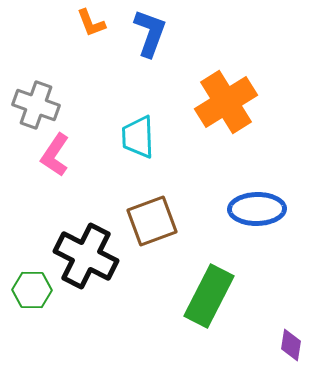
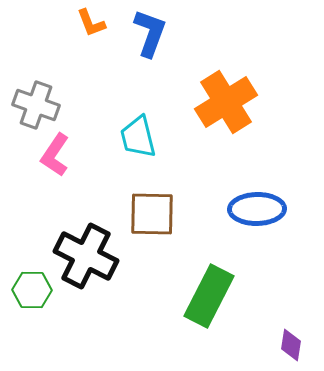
cyan trapezoid: rotated 12 degrees counterclockwise
brown square: moved 7 px up; rotated 21 degrees clockwise
